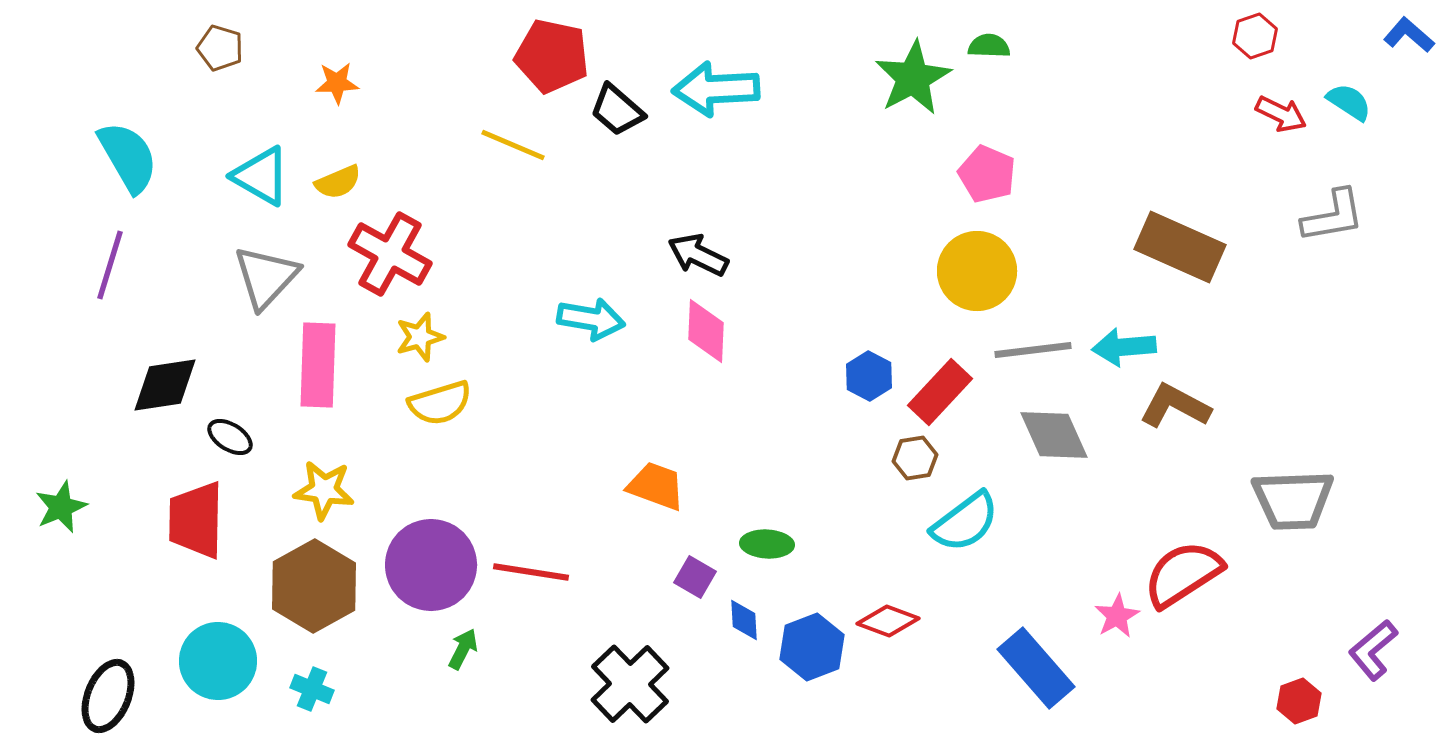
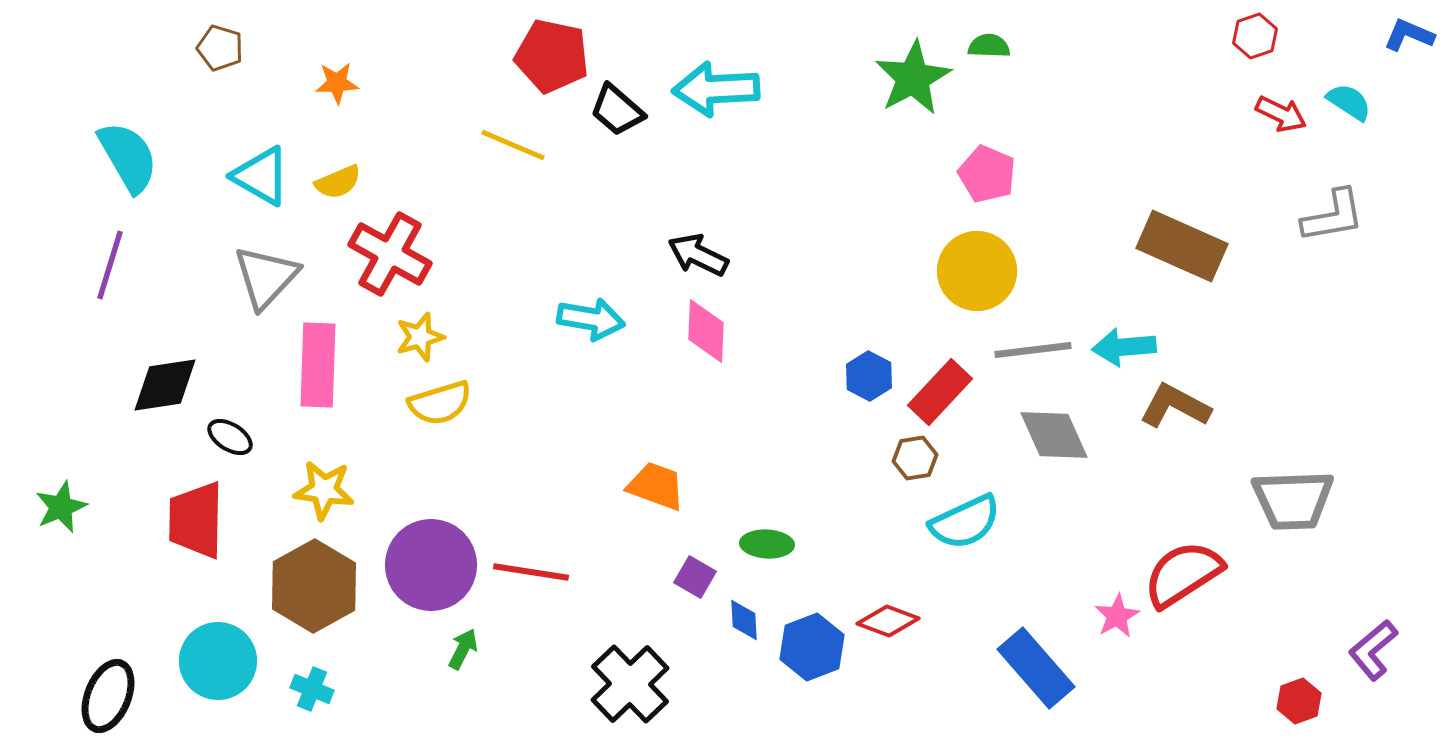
blue L-shape at (1409, 35): rotated 18 degrees counterclockwise
brown rectangle at (1180, 247): moved 2 px right, 1 px up
cyan semicircle at (965, 522): rotated 12 degrees clockwise
